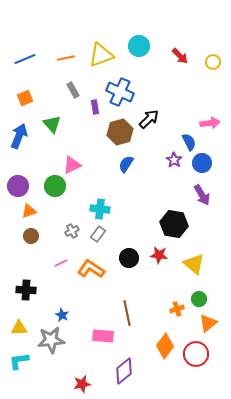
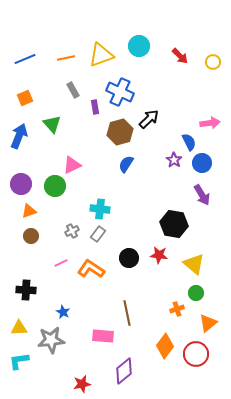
purple circle at (18, 186): moved 3 px right, 2 px up
green circle at (199, 299): moved 3 px left, 6 px up
blue star at (62, 315): moved 1 px right, 3 px up
